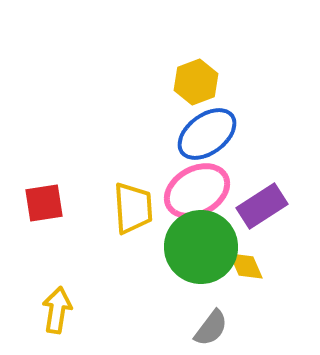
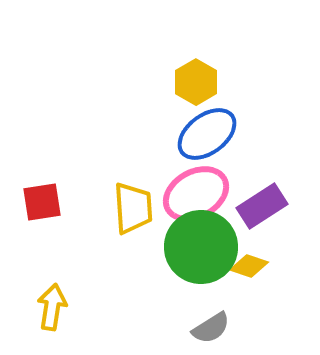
yellow hexagon: rotated 9 degrees counterclockwise
pink ellipse: moved 1 px left, 3 px down
red square: moved 2 px left, 1 px up
yellow diamond: moved 3 px right; rotated 48 degrees counterclockwise
yellow arrow: moved 5 px left, 3 px up
gray semicircle: rotated 21 degrees clockwise
